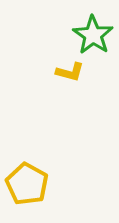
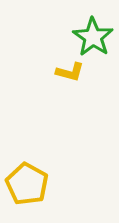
green star: moved 2 px down
